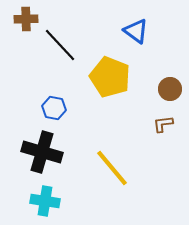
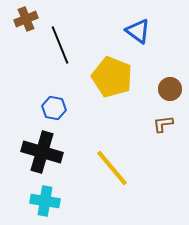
brown cross: rotated 20 degrees counterclockwise
blue triangle: moved 2 px right
black line: rotated 21 degrees clockwise
yellow pentagon: moved 2 px right
